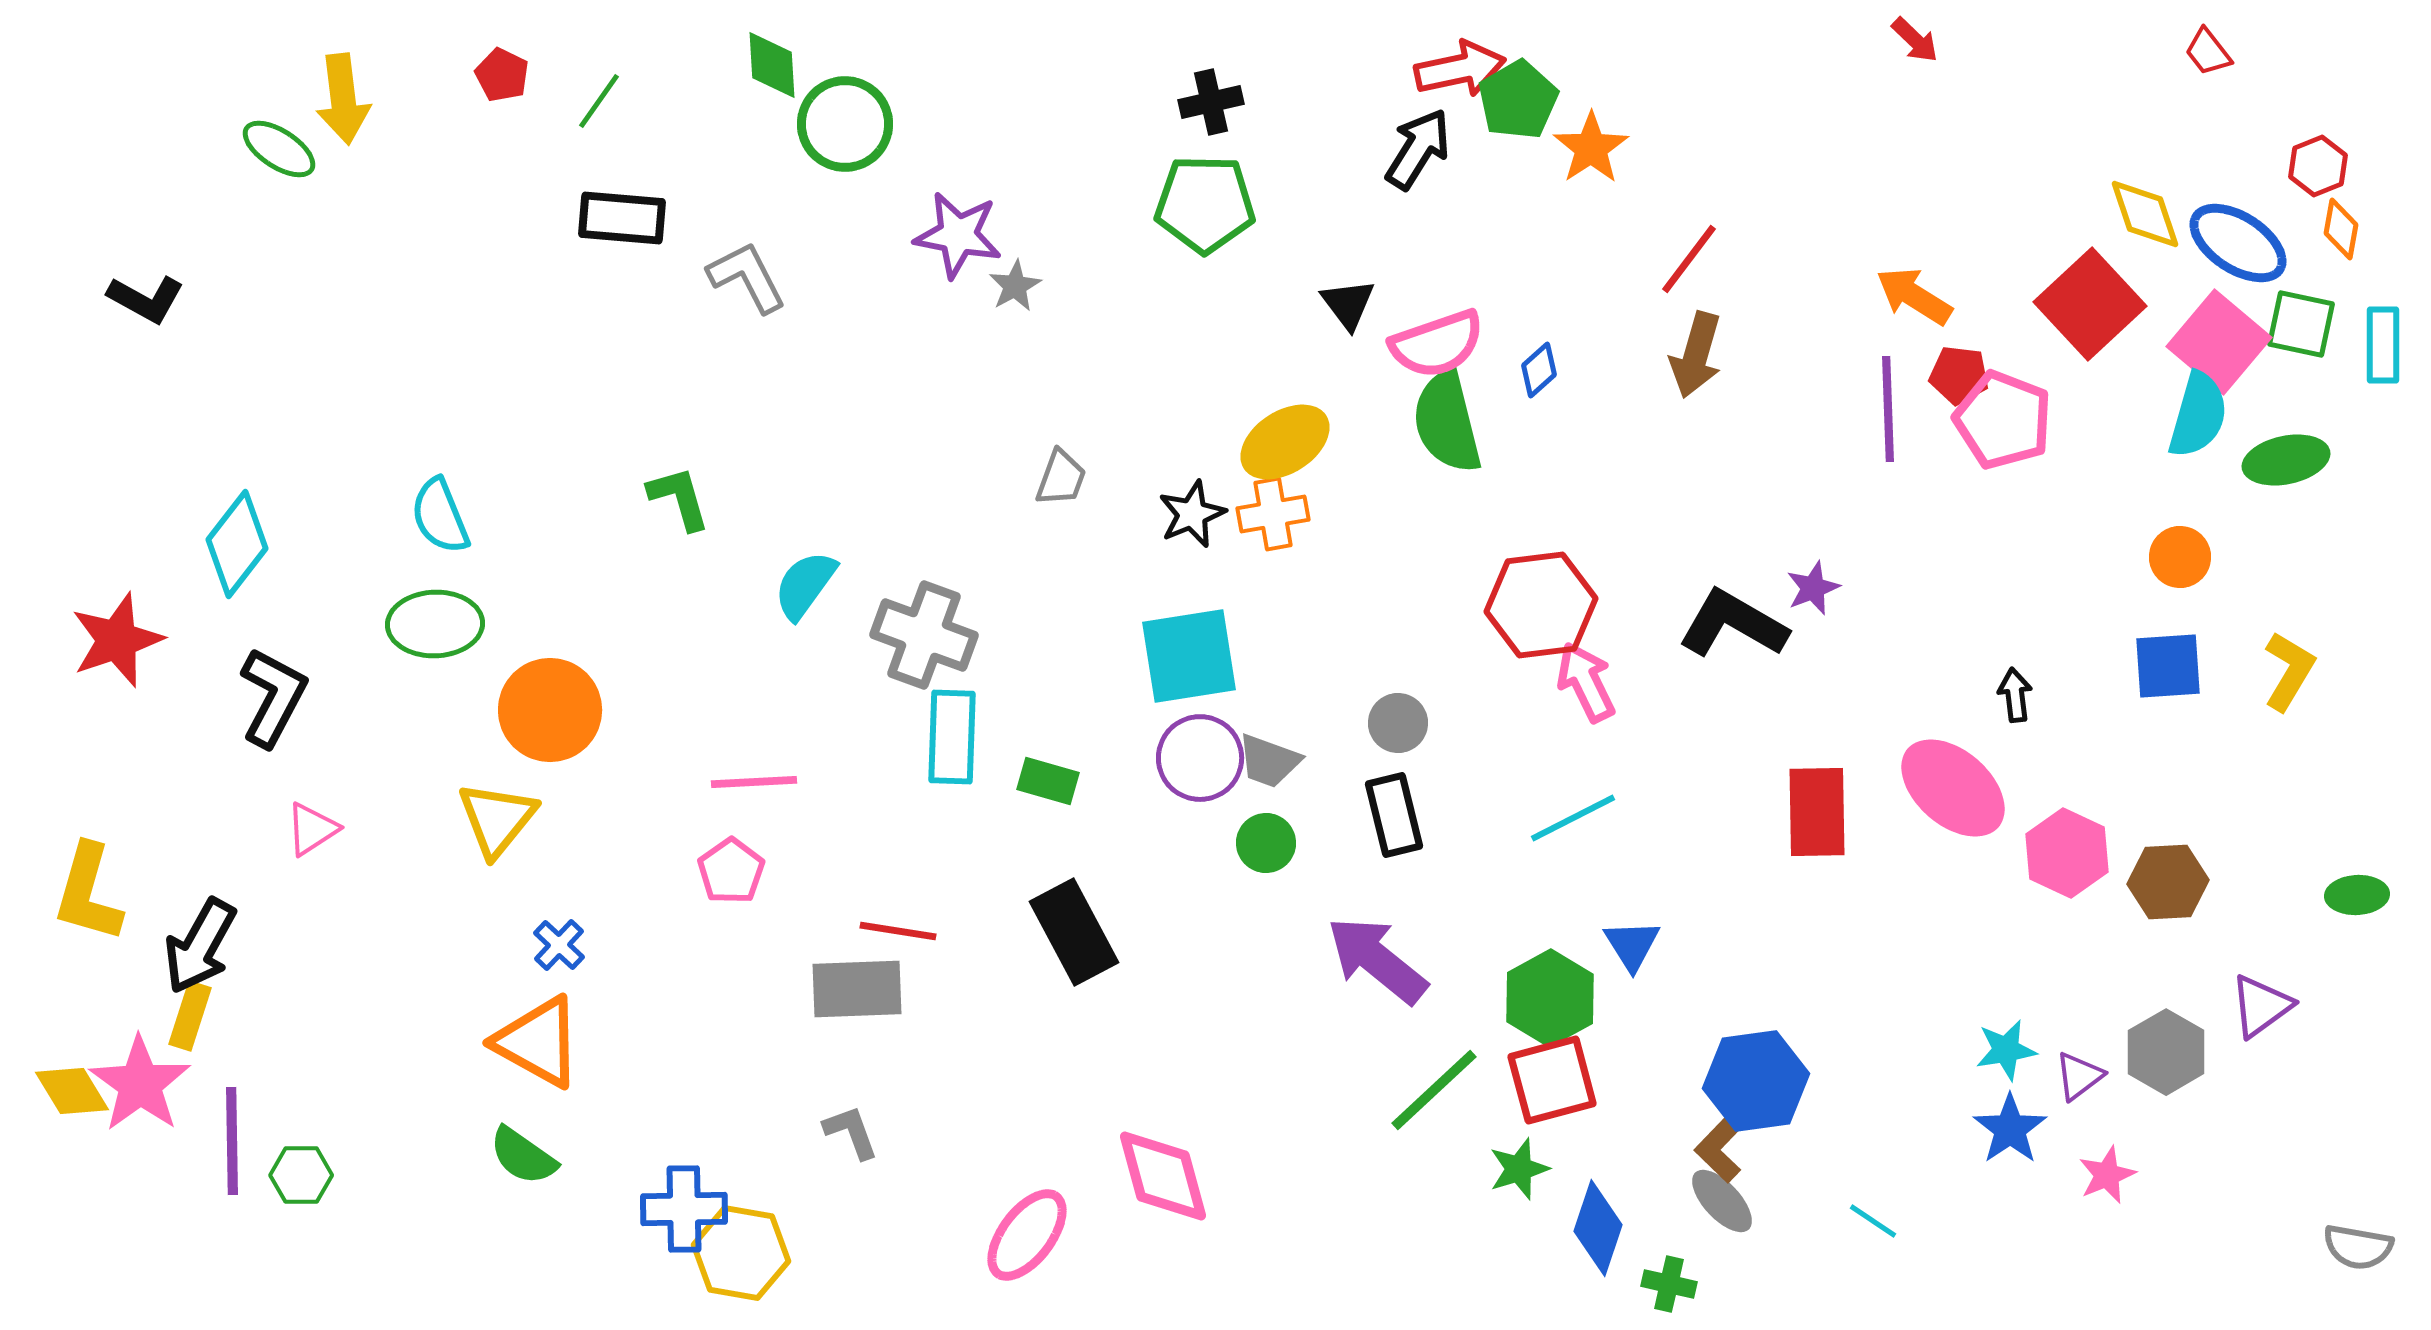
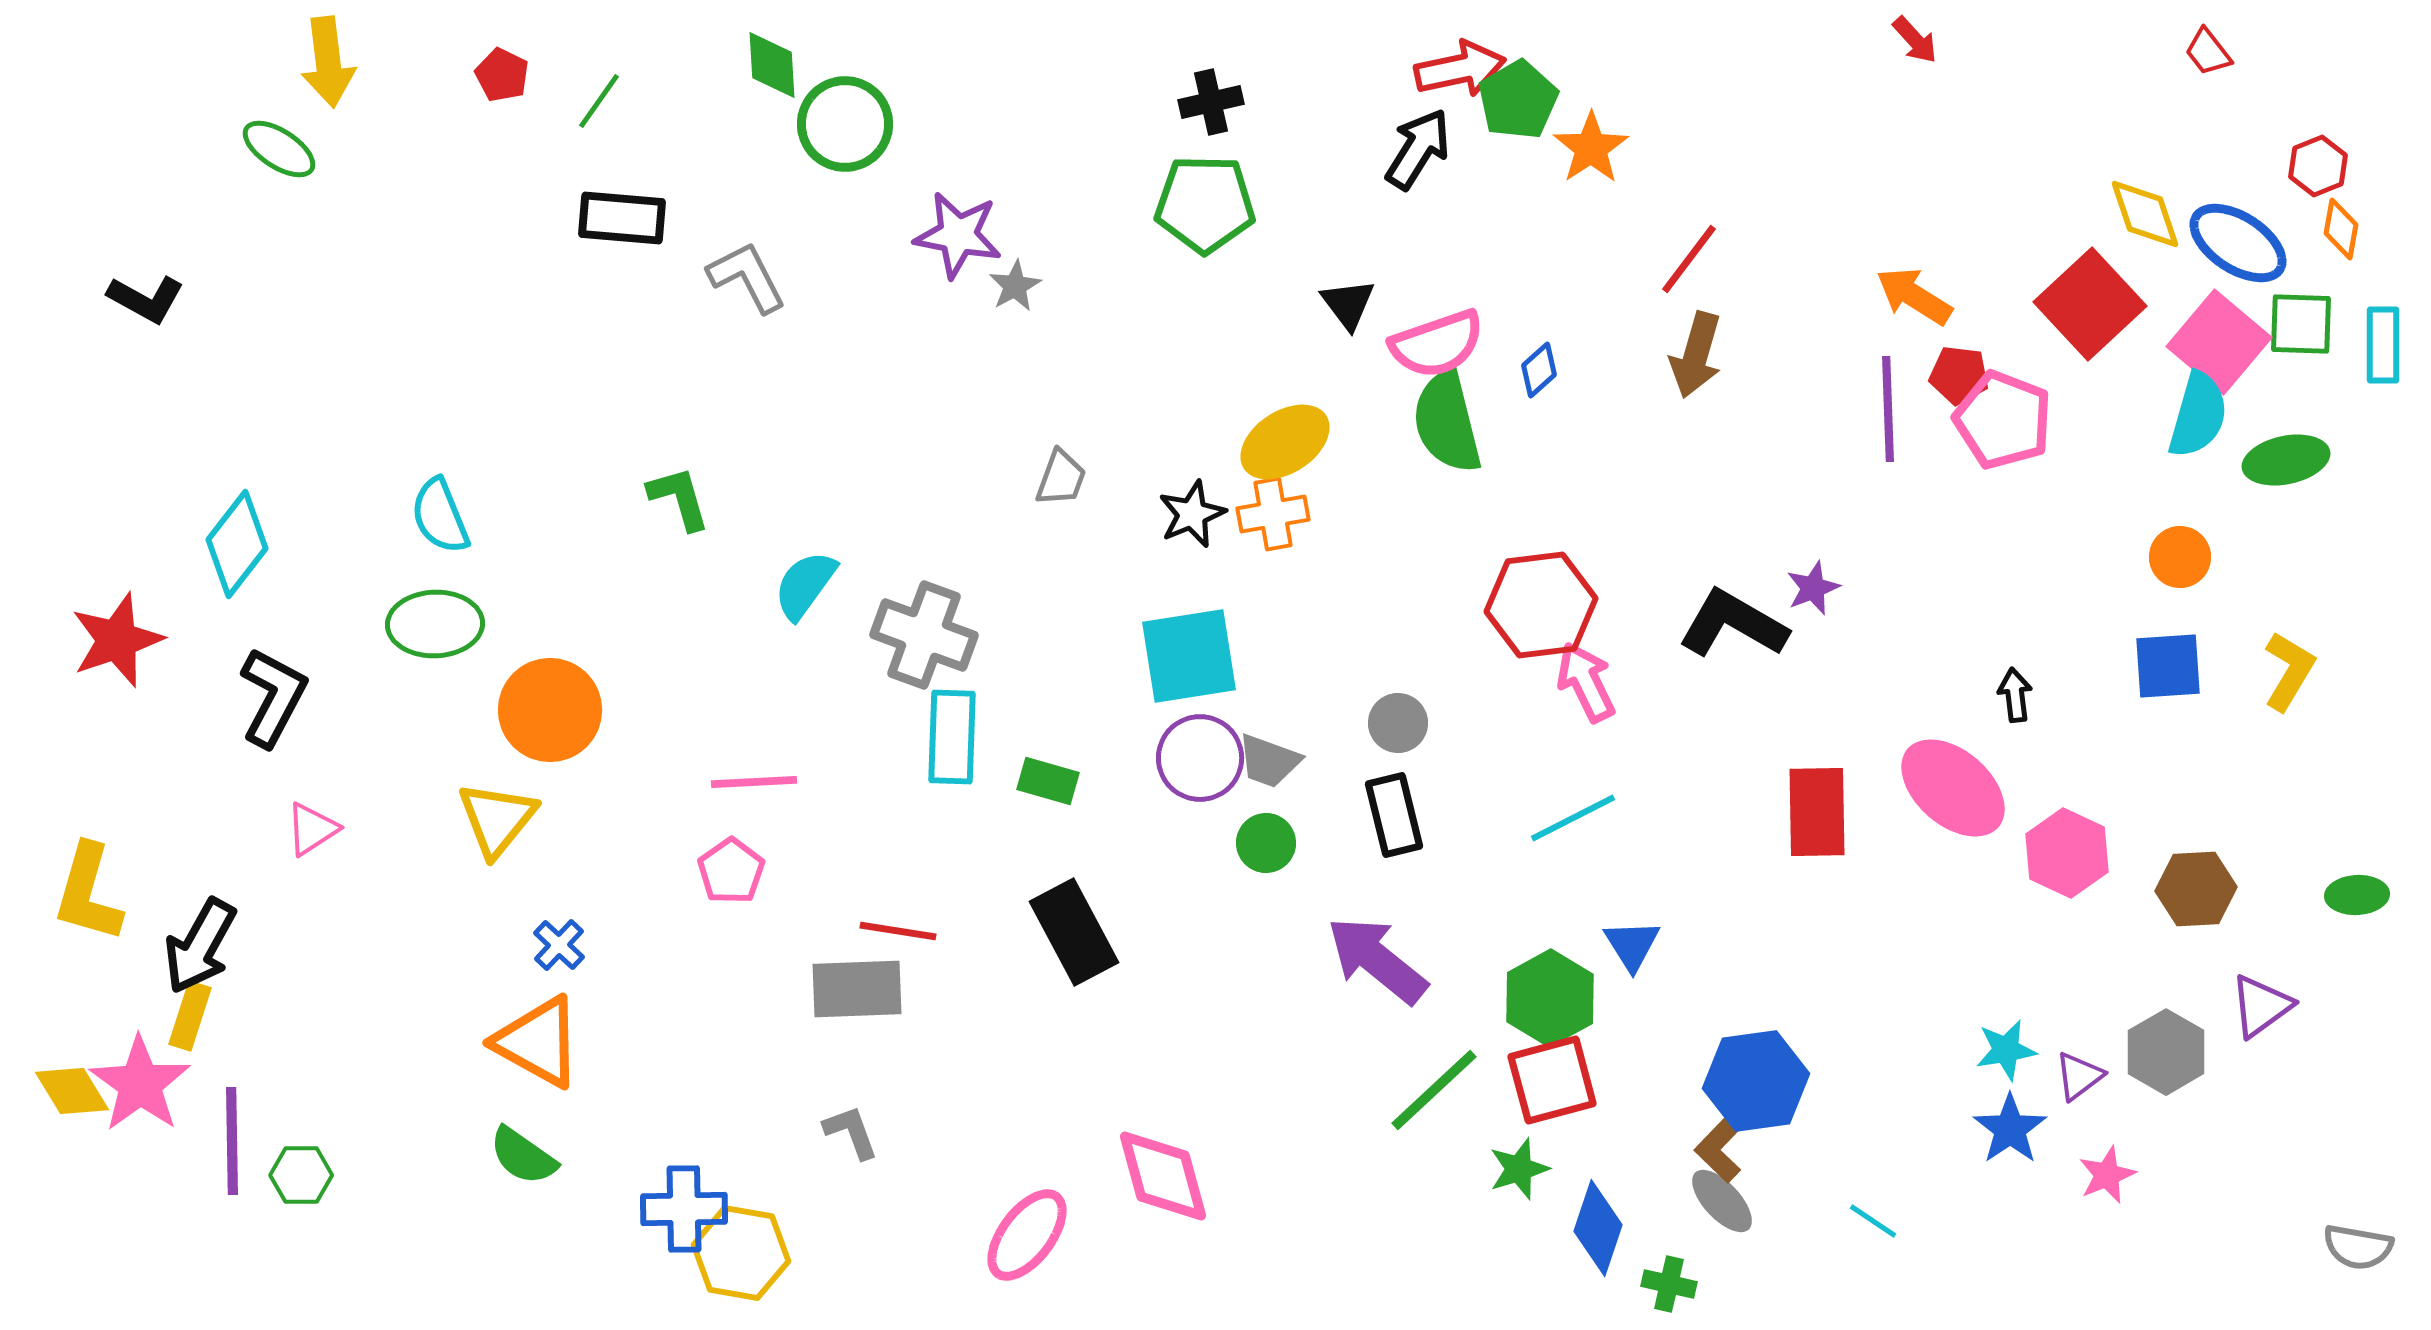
red arrow at (1915, 40): rotated 4 degrees clockwise
yellow arrow at (343, 99): moved 15 px left, 37 px up
green square at (2301, 324): rotated 10 degrees counterclockwise
brown hexagon at (2168, 882): moved 28 px right, 7 px down
